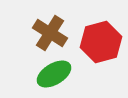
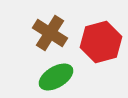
green ellipse: moved 2 px right, 3 px down
